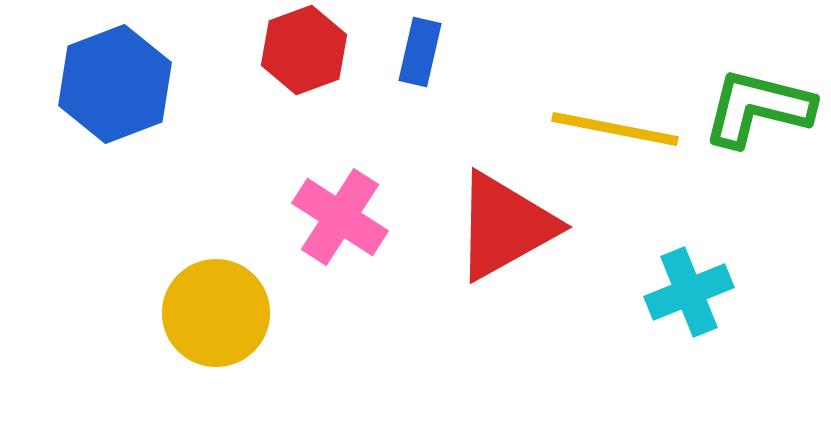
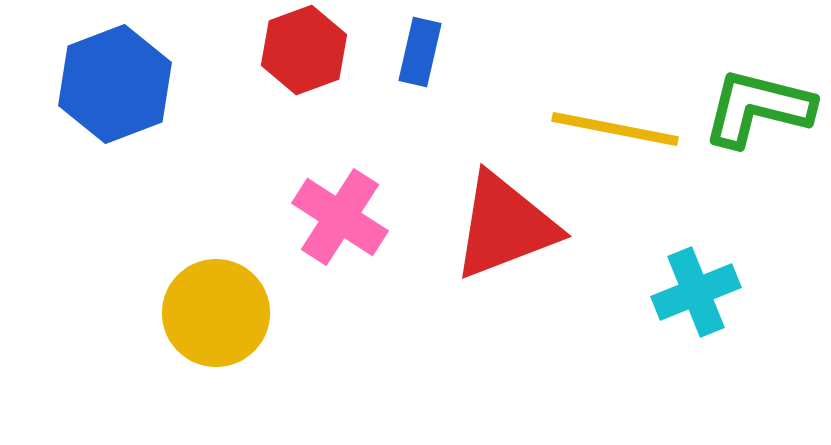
red triangle: rotated 8 degrees clockwise
cyan cross: moved 7 px right
